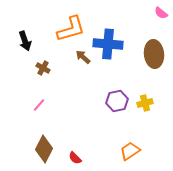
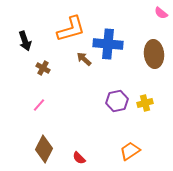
brown arrow: moved 1 px right, 2 px down
red semicircle: moved 4 px right
